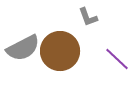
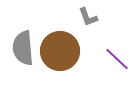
gray semicircle: rotated 112 degrees clockwise
